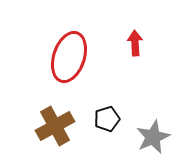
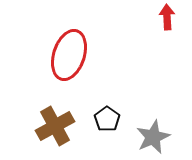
red arrow: moved 32 px right, 26 px up
red ellipse: moved 2 px up
black pentagon: rotated 20 degrees counterclockwise
